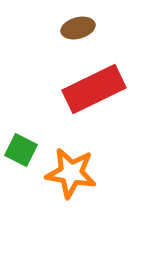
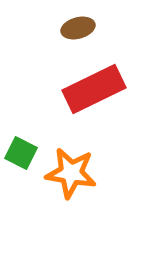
green square: moved 3 px down
